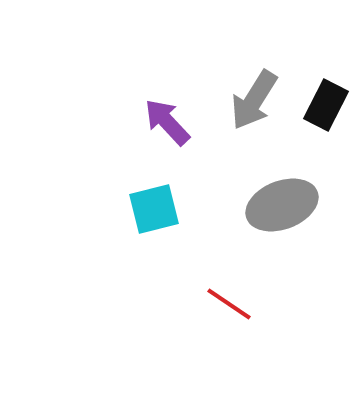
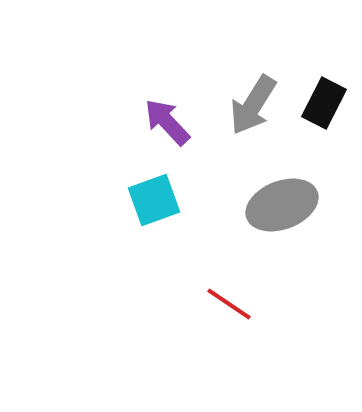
gray arrow: moved 1 px left, 5 px down
black rectangle: moved 2 px left, 2 px up
cyan square: moved 9 px up; rotated 6 degrees counterclockwise
